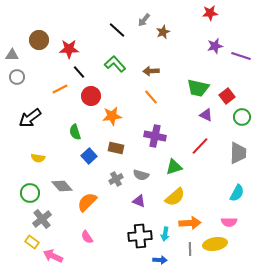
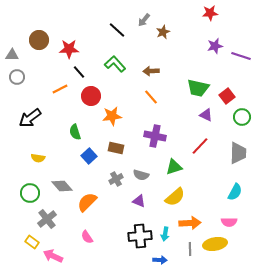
cyan semicircle at (237, 193): moved 2 px left, 1 px up
gray cross at (42, 219): moved 5 px right
